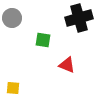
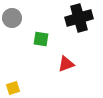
green square: moved 2 px left, 1 px up
red triangle: moved 1 px left, 1 px up; rotated 42 degrees counterclockwise
yellow square: rotated 24 degrees counterclockwise
